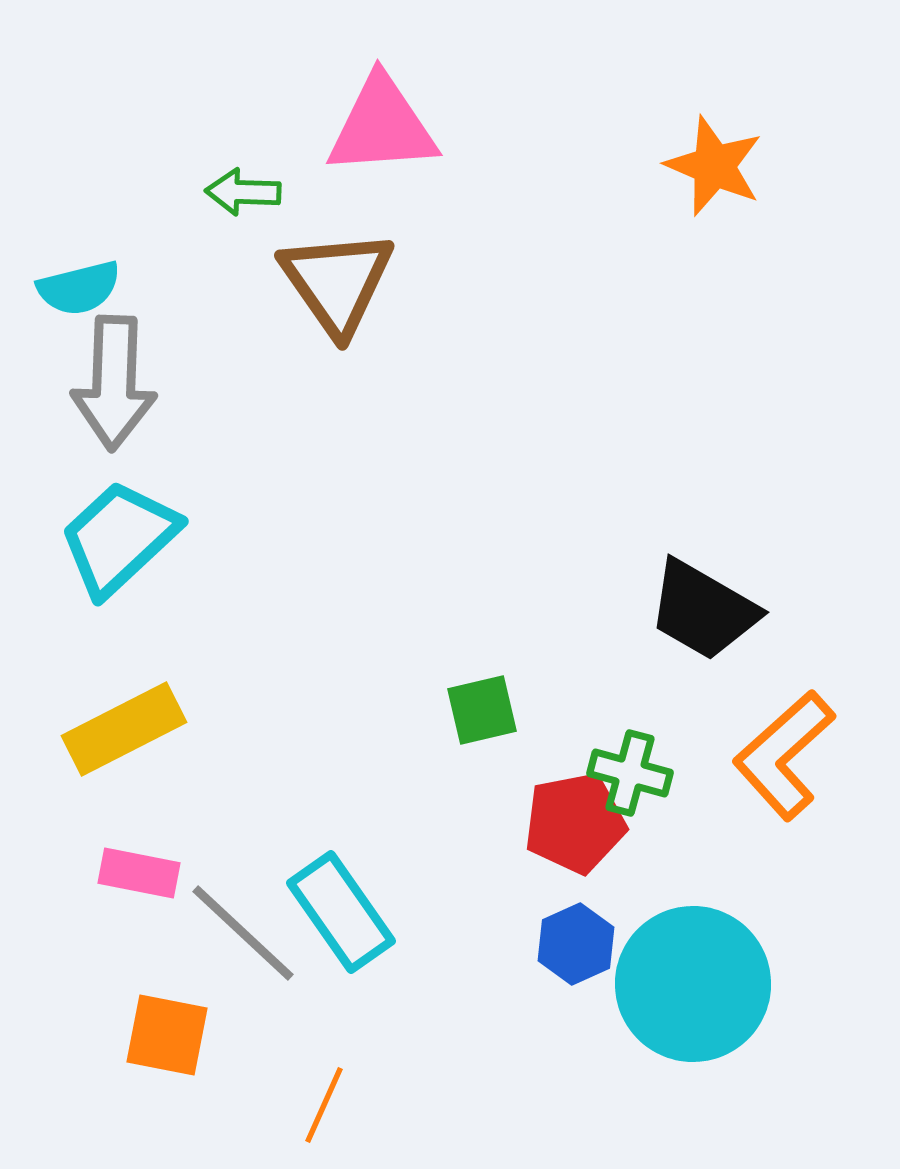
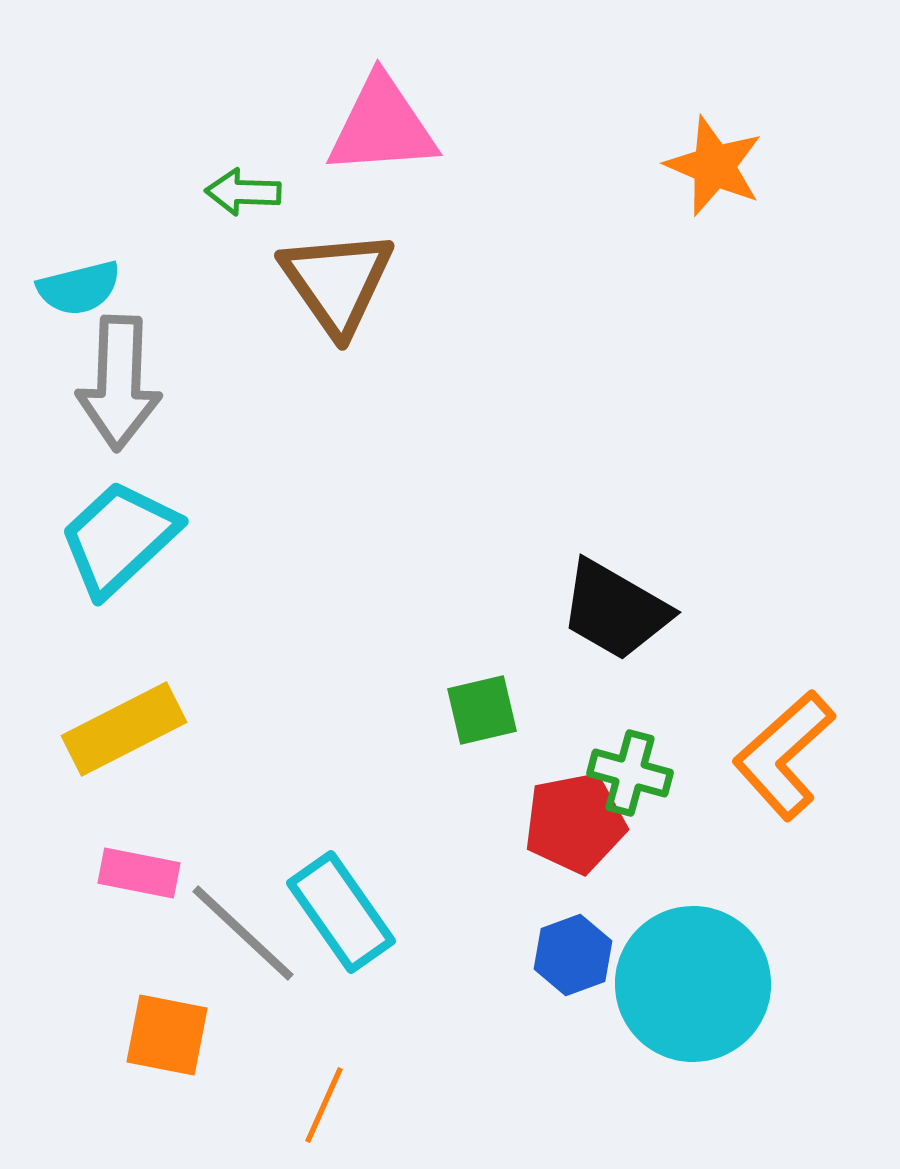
gray arrow: moved 5 px right
black trapezoid: moved 88 px left
blue hexagon: moved 3 px left, 11 px down; rotated 4 degrees clockwise
